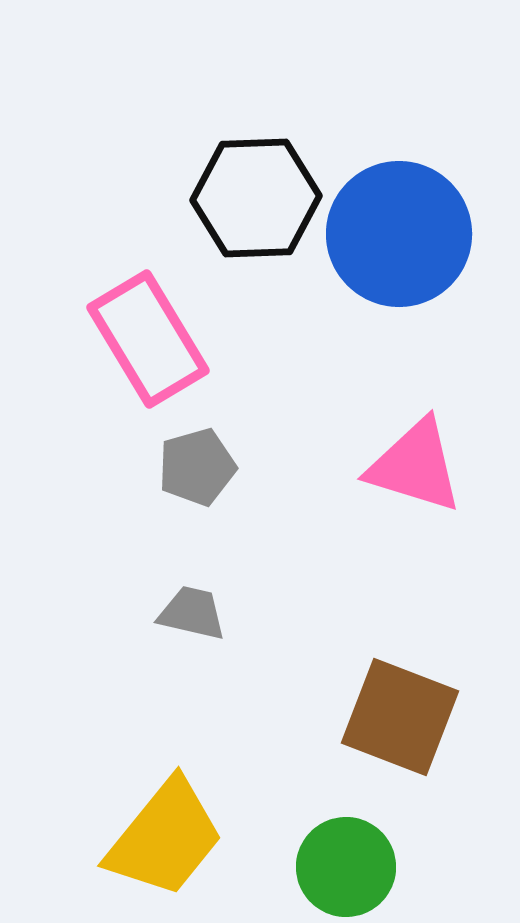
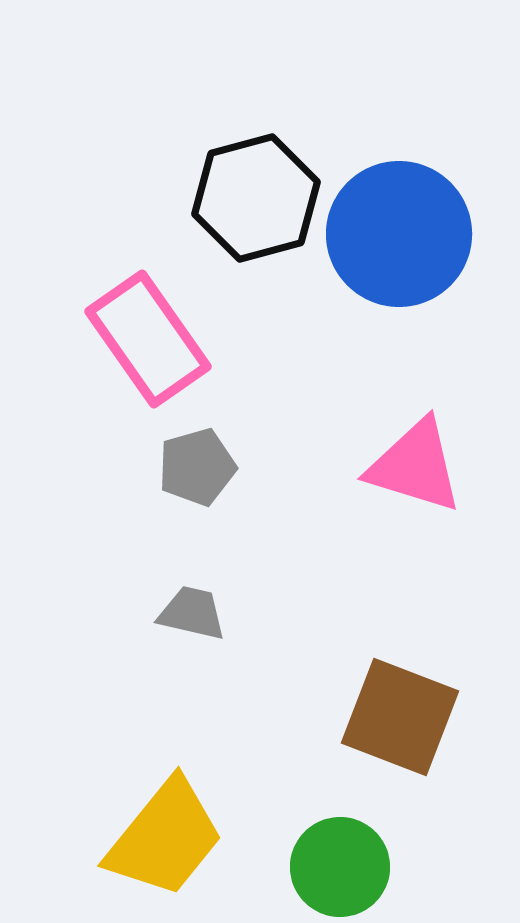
black hexagon: rotated 13 degrees counterclockwise
pink rectangle: rotated 4 degrees counterclockwise
green circle: moved 6 px left
